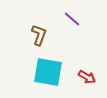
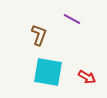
purple line: rotated 12 degrees counterclockwise
